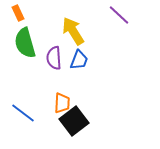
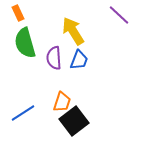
orange trapezoid: moved 1 px up; rotated 15 degrees clockwise
blue line: rotated 70 degrees counterclockwise
